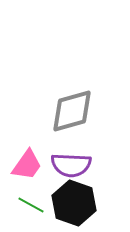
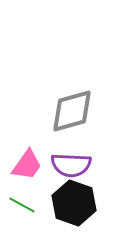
green line: moved 9 px left
